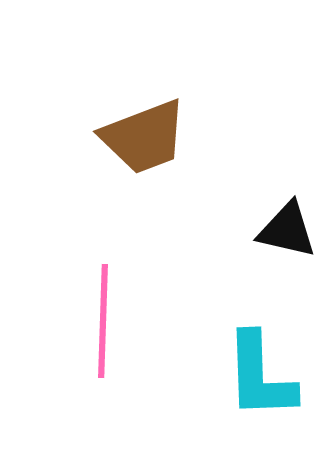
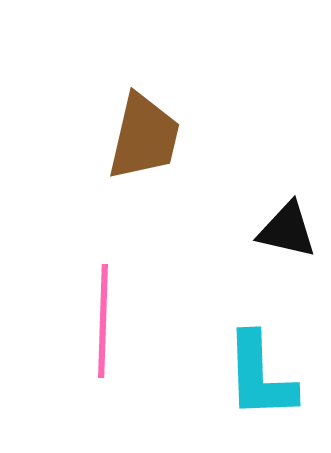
brown trapezoid: rotated 56 degrees counterclockwise
